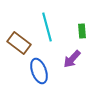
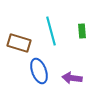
cyan line: moved 4 px right, 4 px down
brown rectangle: rotated 20 degrees counterclockwise
purple arrow: moved 19 px down; rotated 54 degrees clockwise
